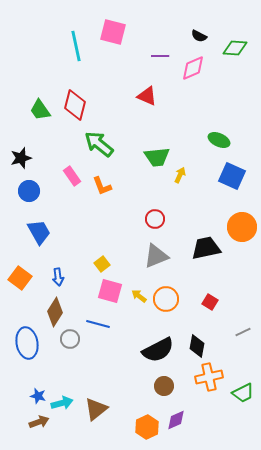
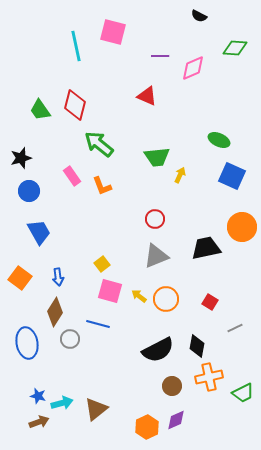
black semicircle at (199, 36): moved 20 px up
gray line at (243, 332): moved 8 px left, 4 px up
brown circle at (164, 386): moved 8 px right
